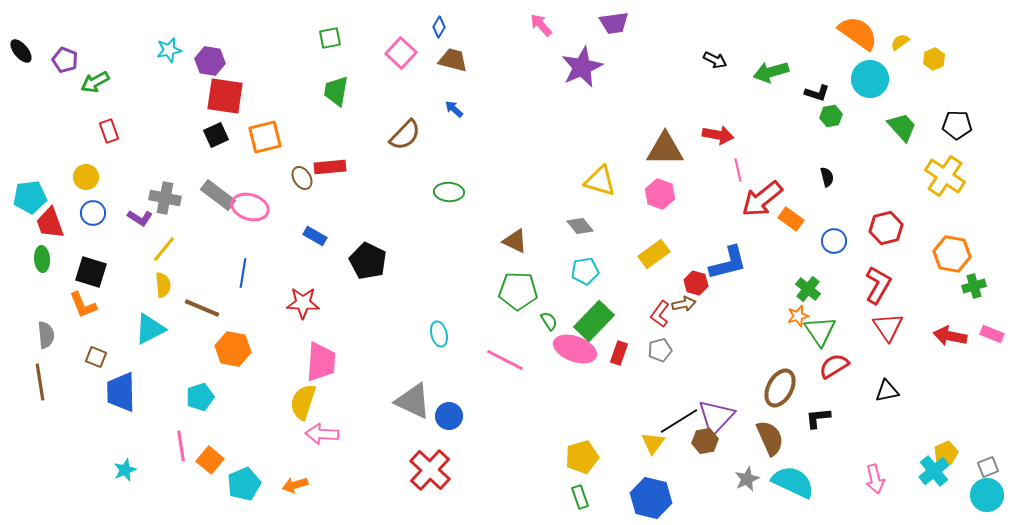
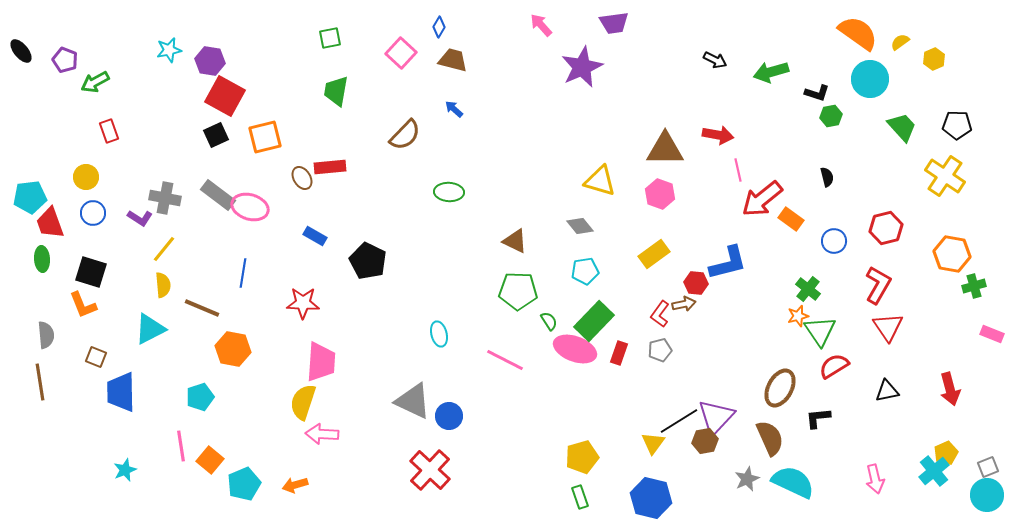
red square at (225, 96): rotated 21 degrees clockwise
red hexagon at (696, 283): rotated 10 degrees counterclockwise
red arrow at (950, 336): moved 53 px down; rotated 116 degrees counterclockwise
